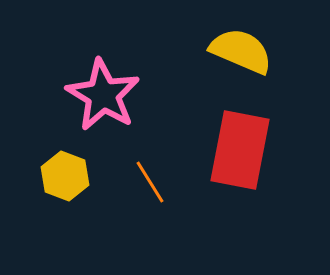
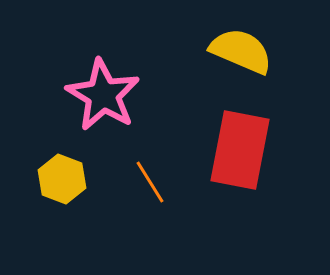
yellow hexagon: moved 3 px left, 3 px down
